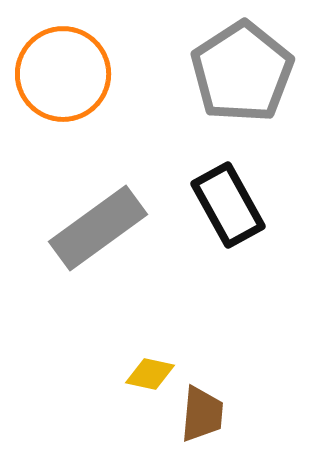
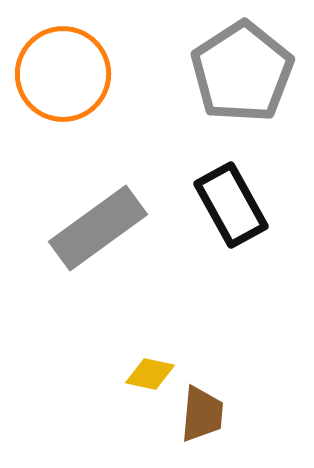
black rectangle: moved 3 px right
